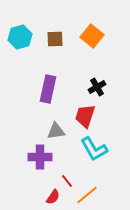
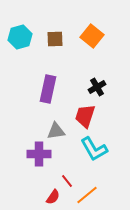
purple cross: moved 1 px left, 3 px up
